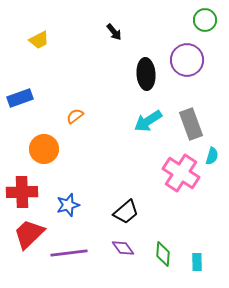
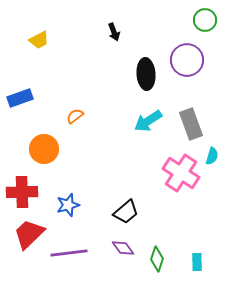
black arrow: rotated 18 degrees clockwise
green diamond: moved 6 px left, 5 px down; rotated 15 degrees clockwise
